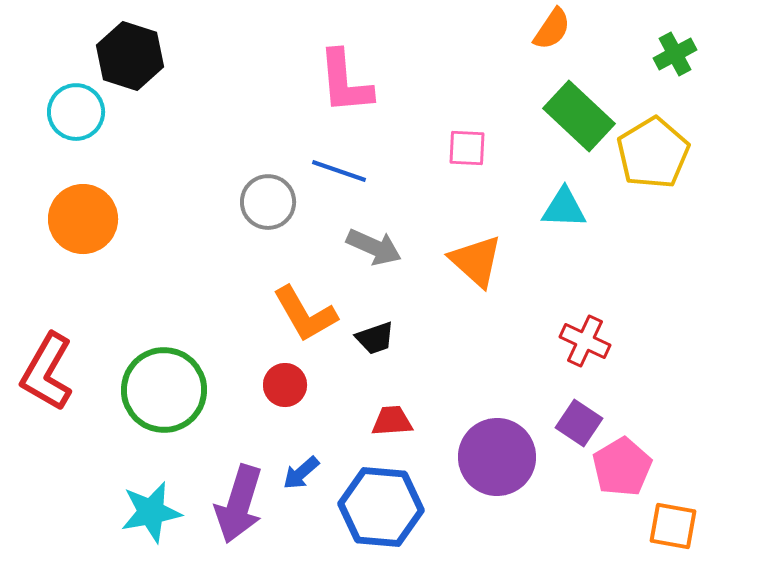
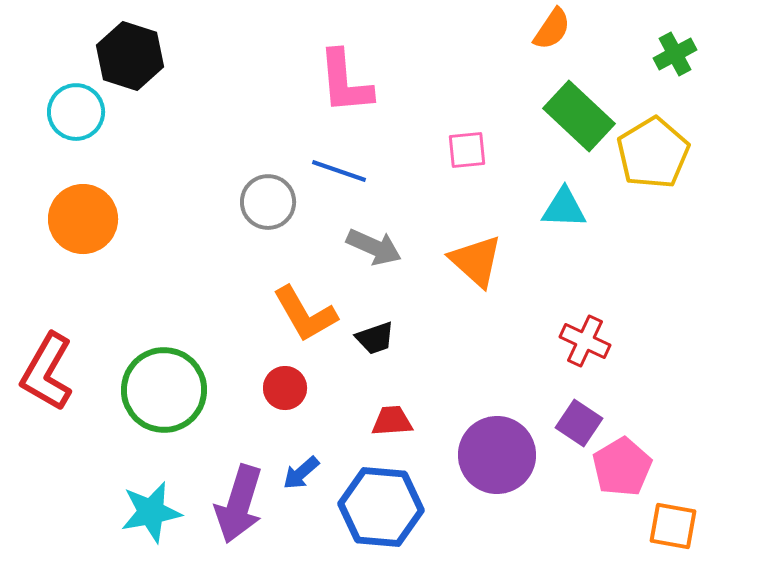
pink square: moved 2 px down; rotated 9 degrees counterclockwise
red circle: moved 3 px down
purple circle: moved 2 px up
